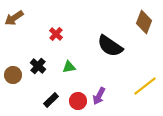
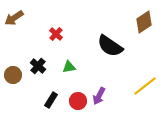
brown diamond: rotated 35 degrees clockwise
black rectangle: rotated 14 degrees counterclockwise
